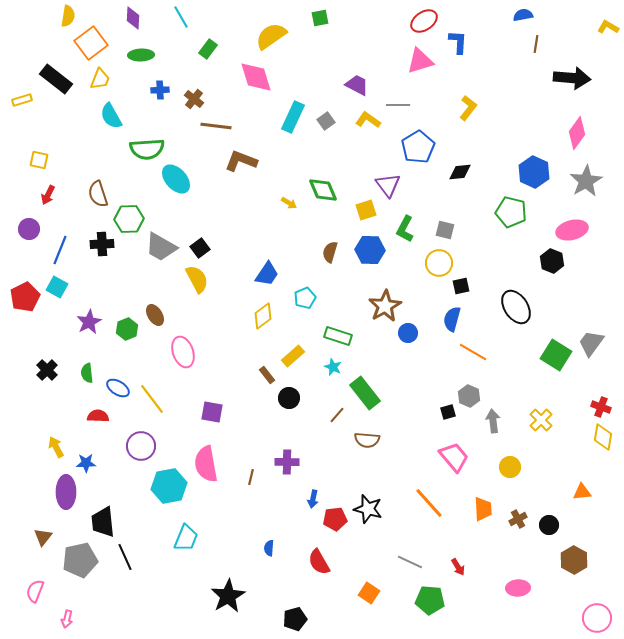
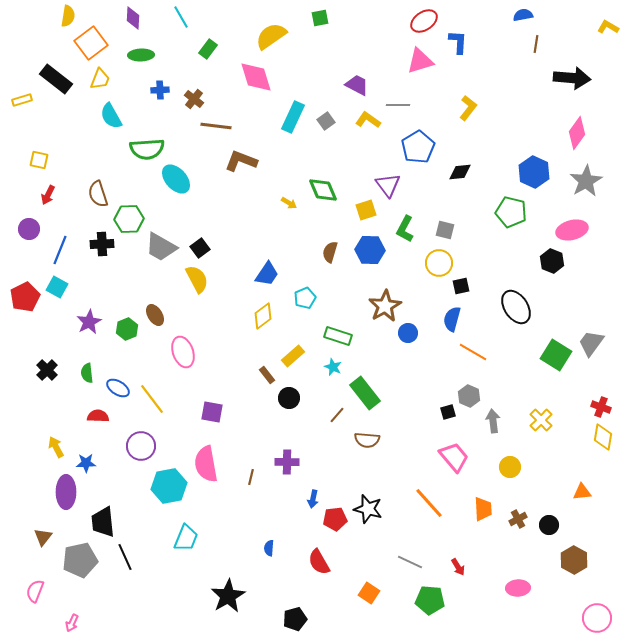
pink arrow at (67, 619): moved 5 px right, 4 px down; rotated 12 degrees clockwise
